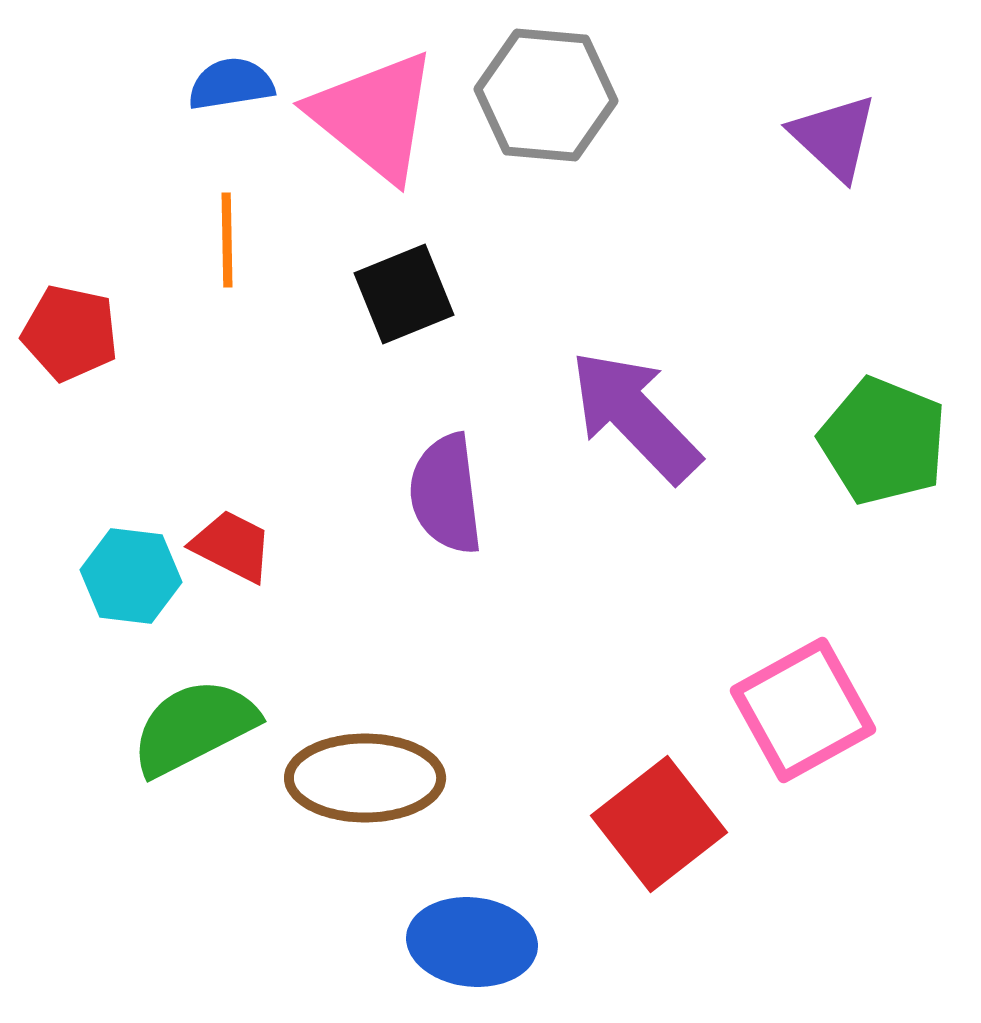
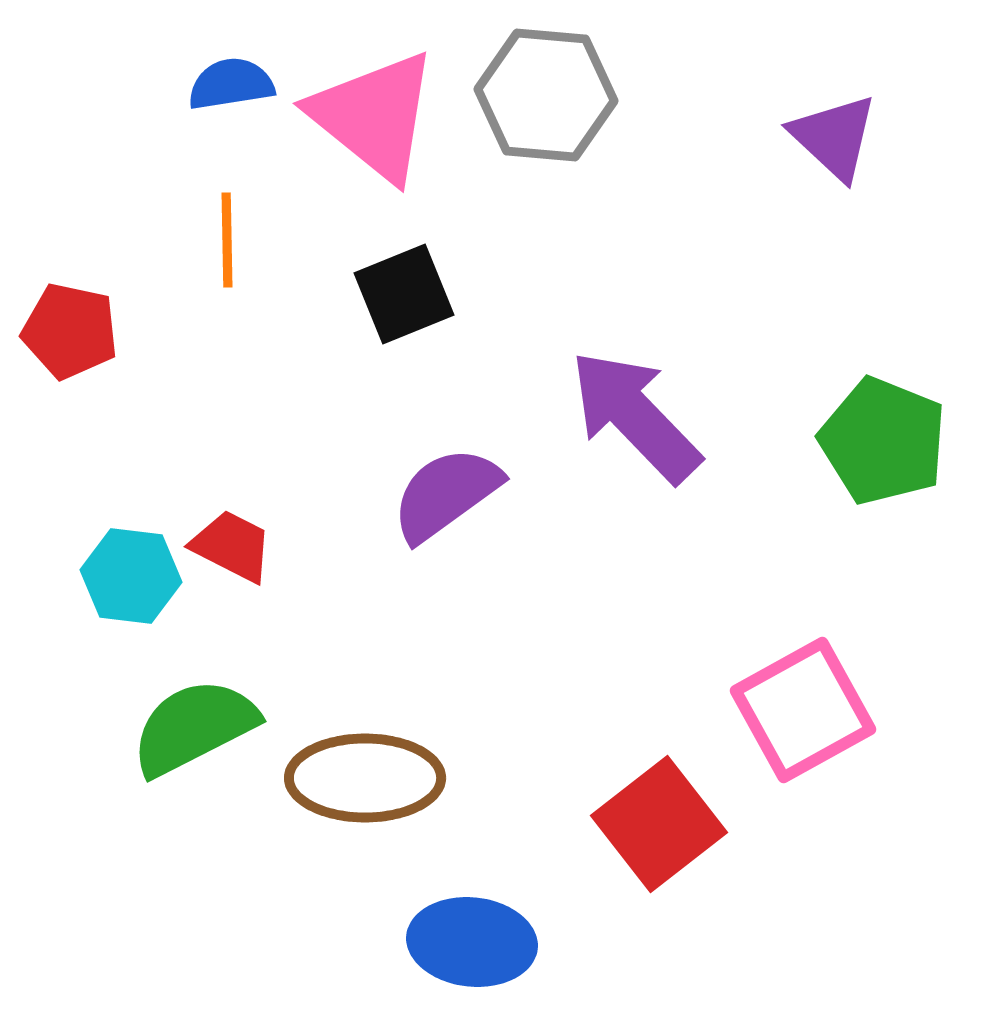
red pentagon: moved 2 px up
purple semicircle: rotated 61 degrees clockwise
